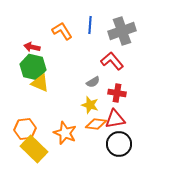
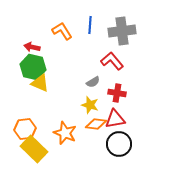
gray cross: rotated 12 degrees clockwise
